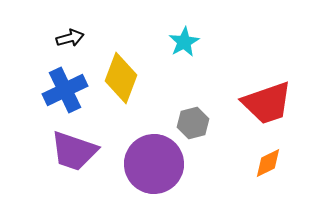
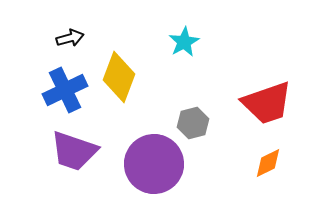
yellow diamond: moved 2 px left, 1 px up
